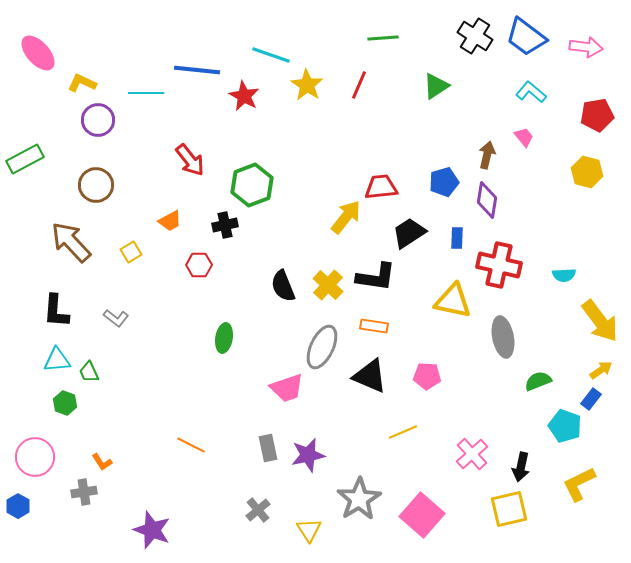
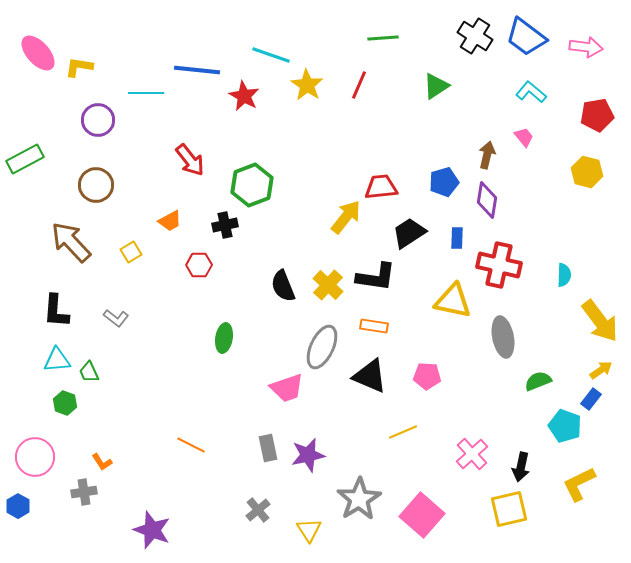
yellow L-shape at (82, 83): moved 3 px left, 16 px up; rotated 16 degrees counterclockwise
cyan semicircle at (564, 275): rotated 85 degrees counterclockwise
